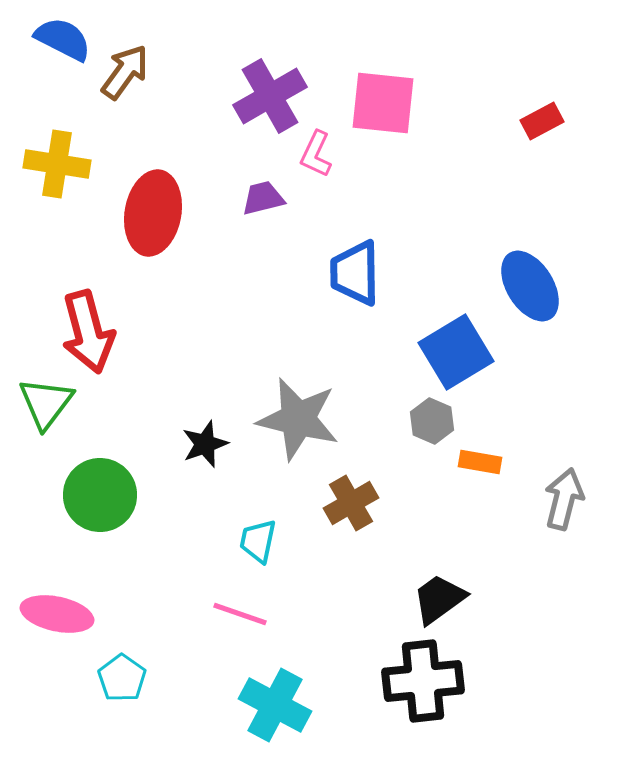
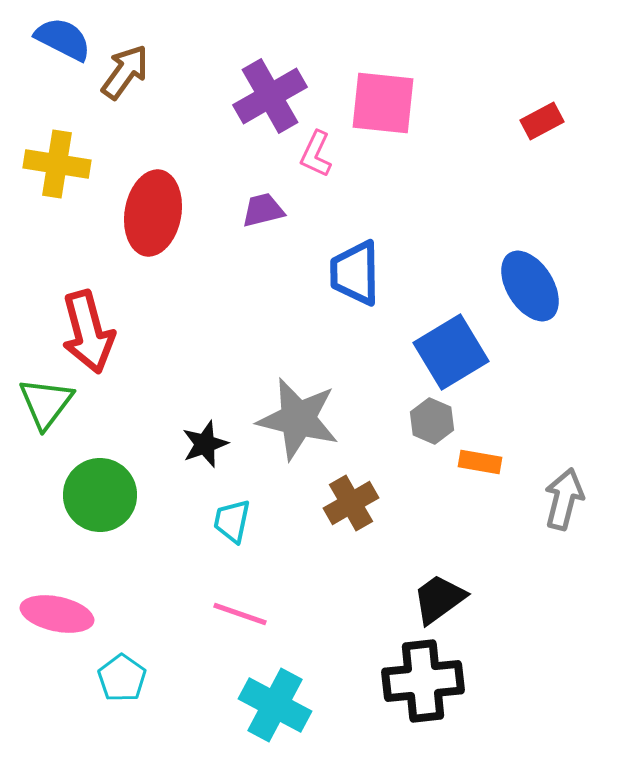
purple trapezoid: moved 12 px down
blue square: moved 5 px left
cyan trapezoid: moved 26 px left, 20 px up
